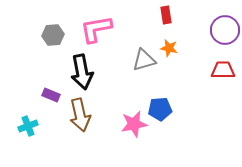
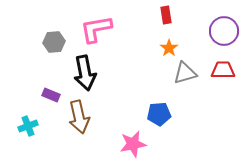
purple circle: moved 1 px left, 1 px down
gray hexagon: moved 1 px right, 7 px down
orange star: rotated 24 degrees clockwise
gray triangle: moved 41 px right, 13 px down
black arrow: moved 3 px right, 1 px down
blue pentagon: moved 1 px left, 5 px down
brown arrow: moved 1 px left, 2 px down
pink star: moved 1 px left, 20 px down
